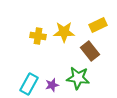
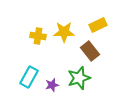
green star: moved 1 px right; rotated 25 degrees counterclockwise
cyan rectangle: moved 7 px up
